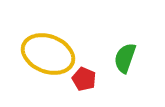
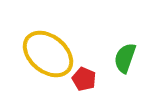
yellow ellipse: rotated 18 degrees clockwise
